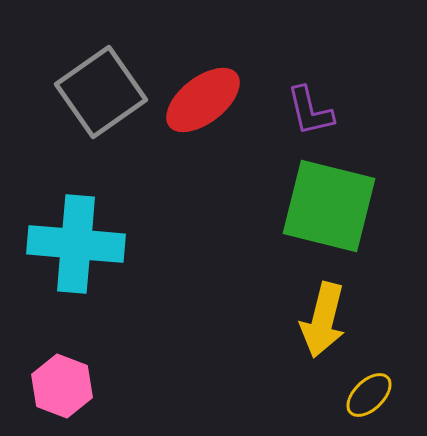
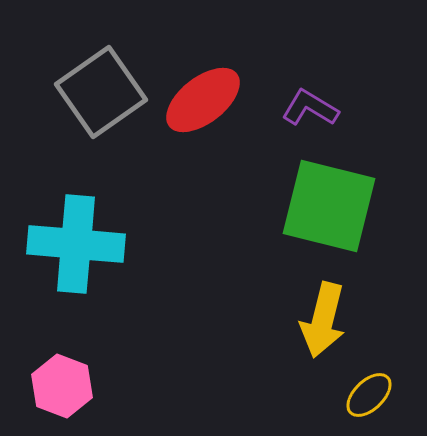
purple L-shape: moved 3 px up; rotated 134 degrees clockwise
